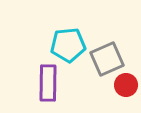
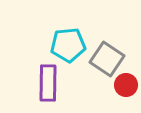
gray square: rotated 32 degrees counterclockwise
